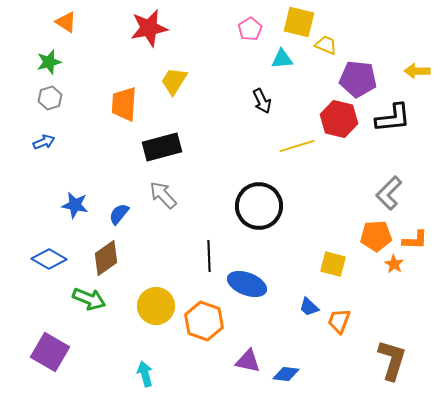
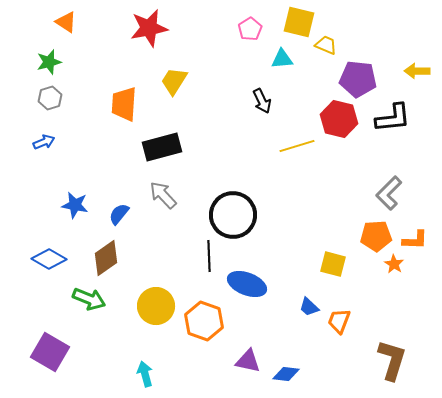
black circle at (259, 206): moved 26 px left, 9 px down
